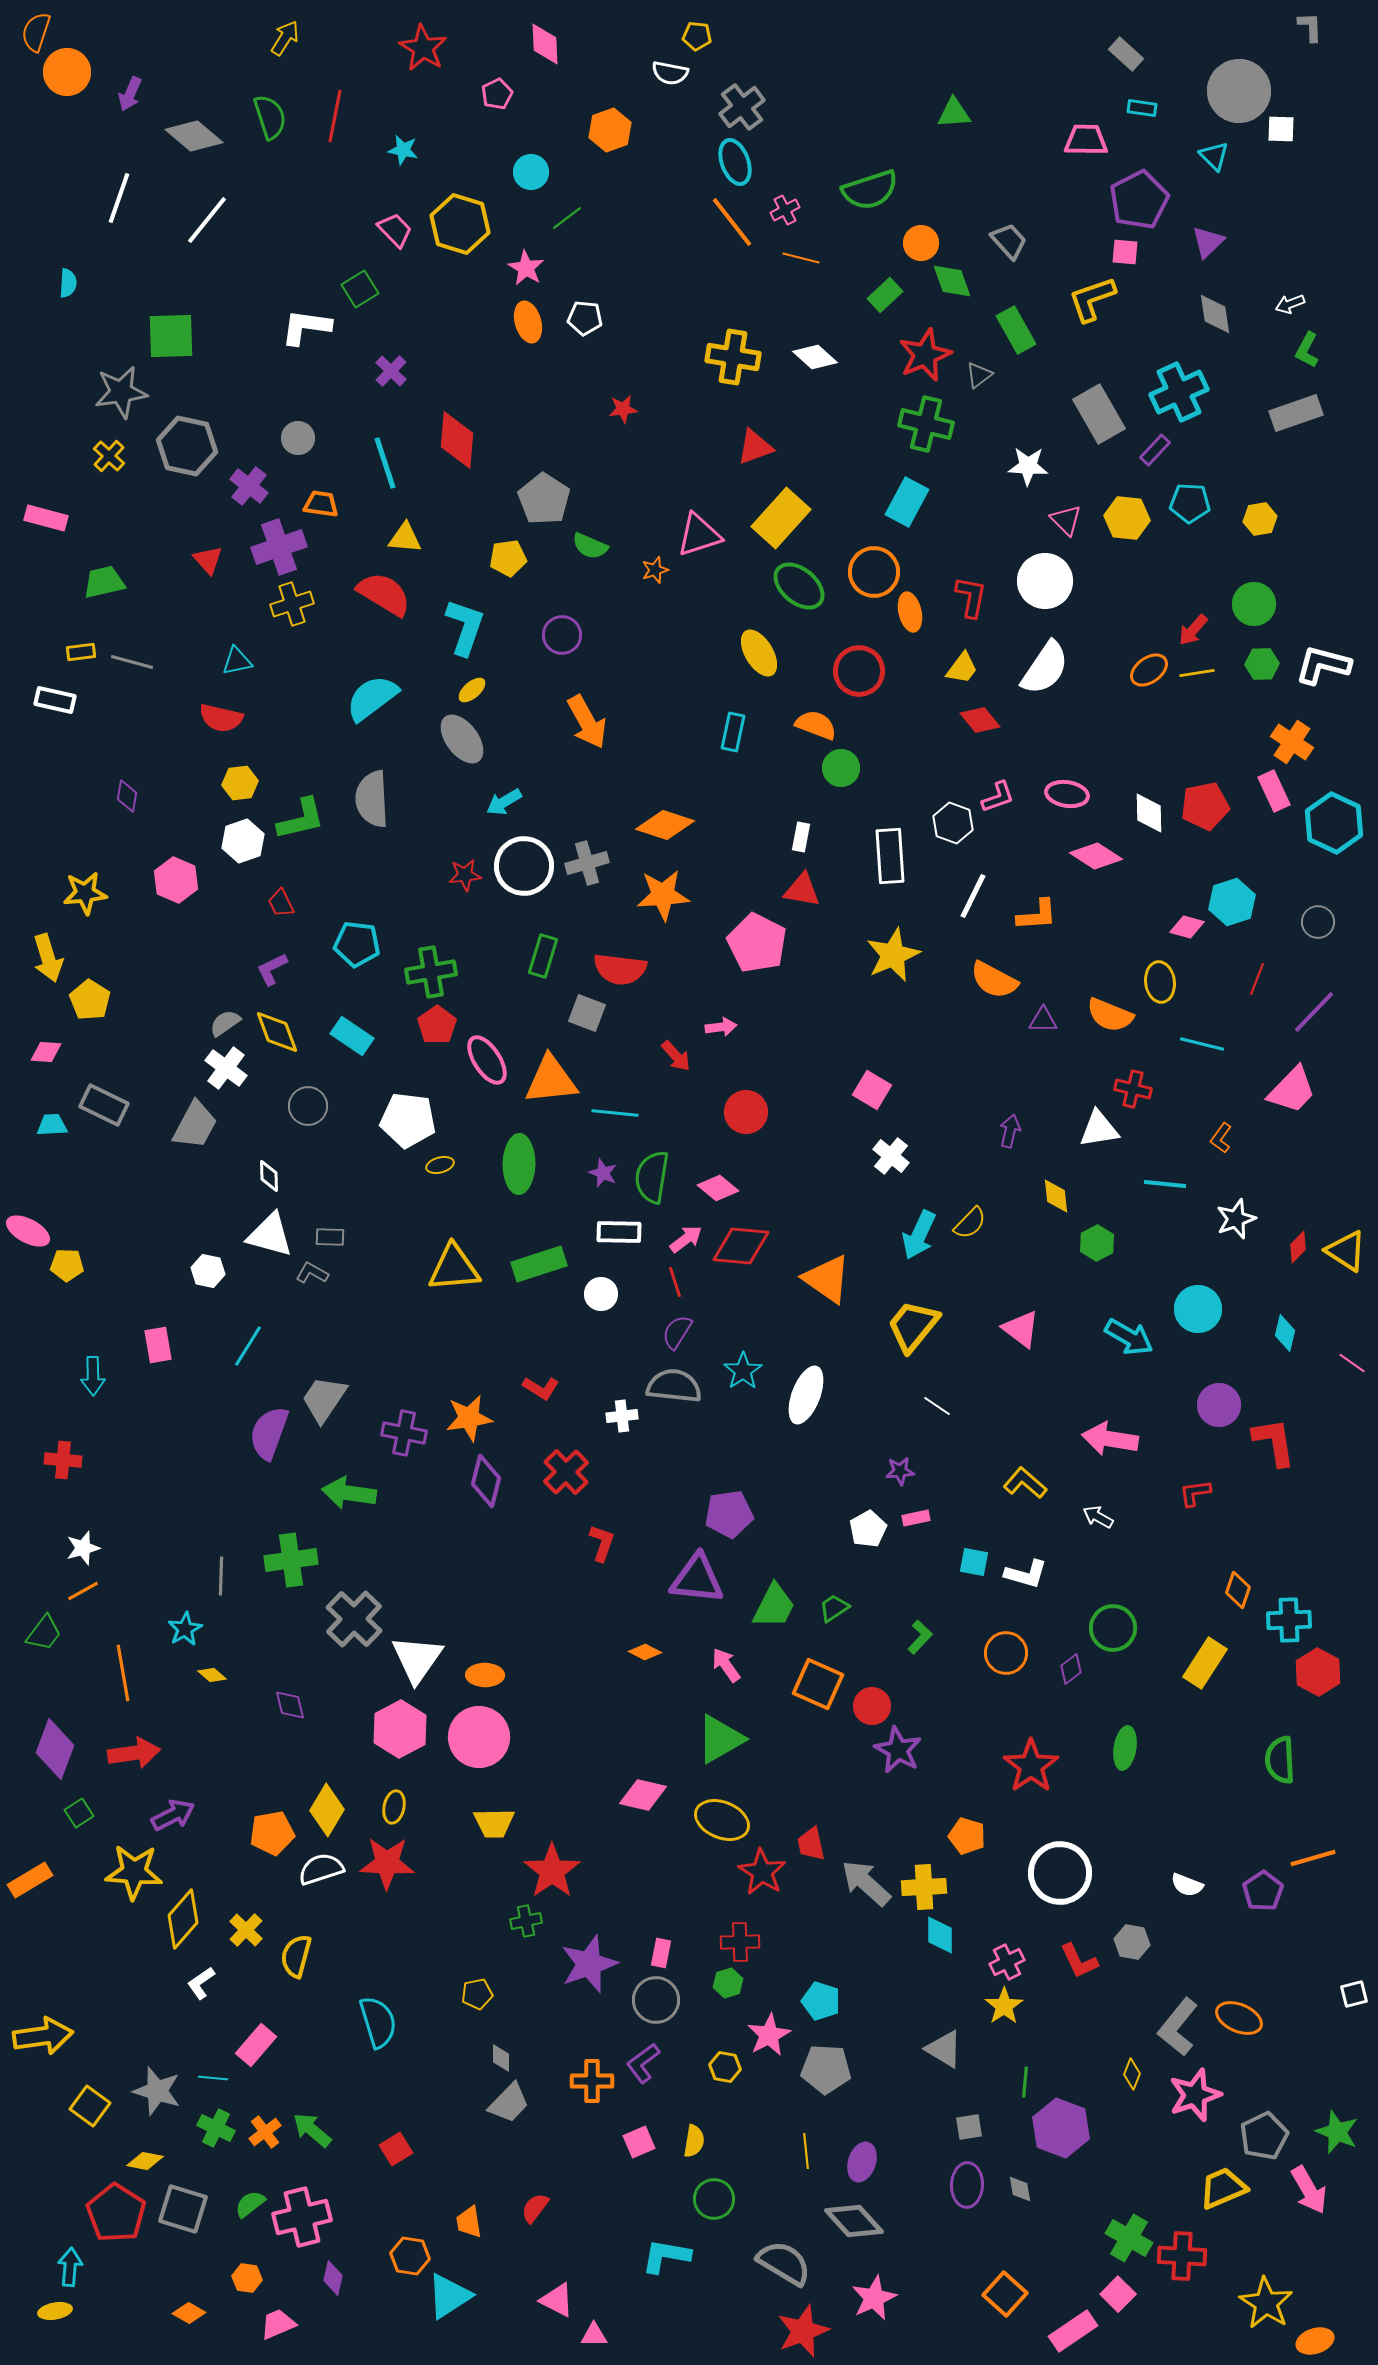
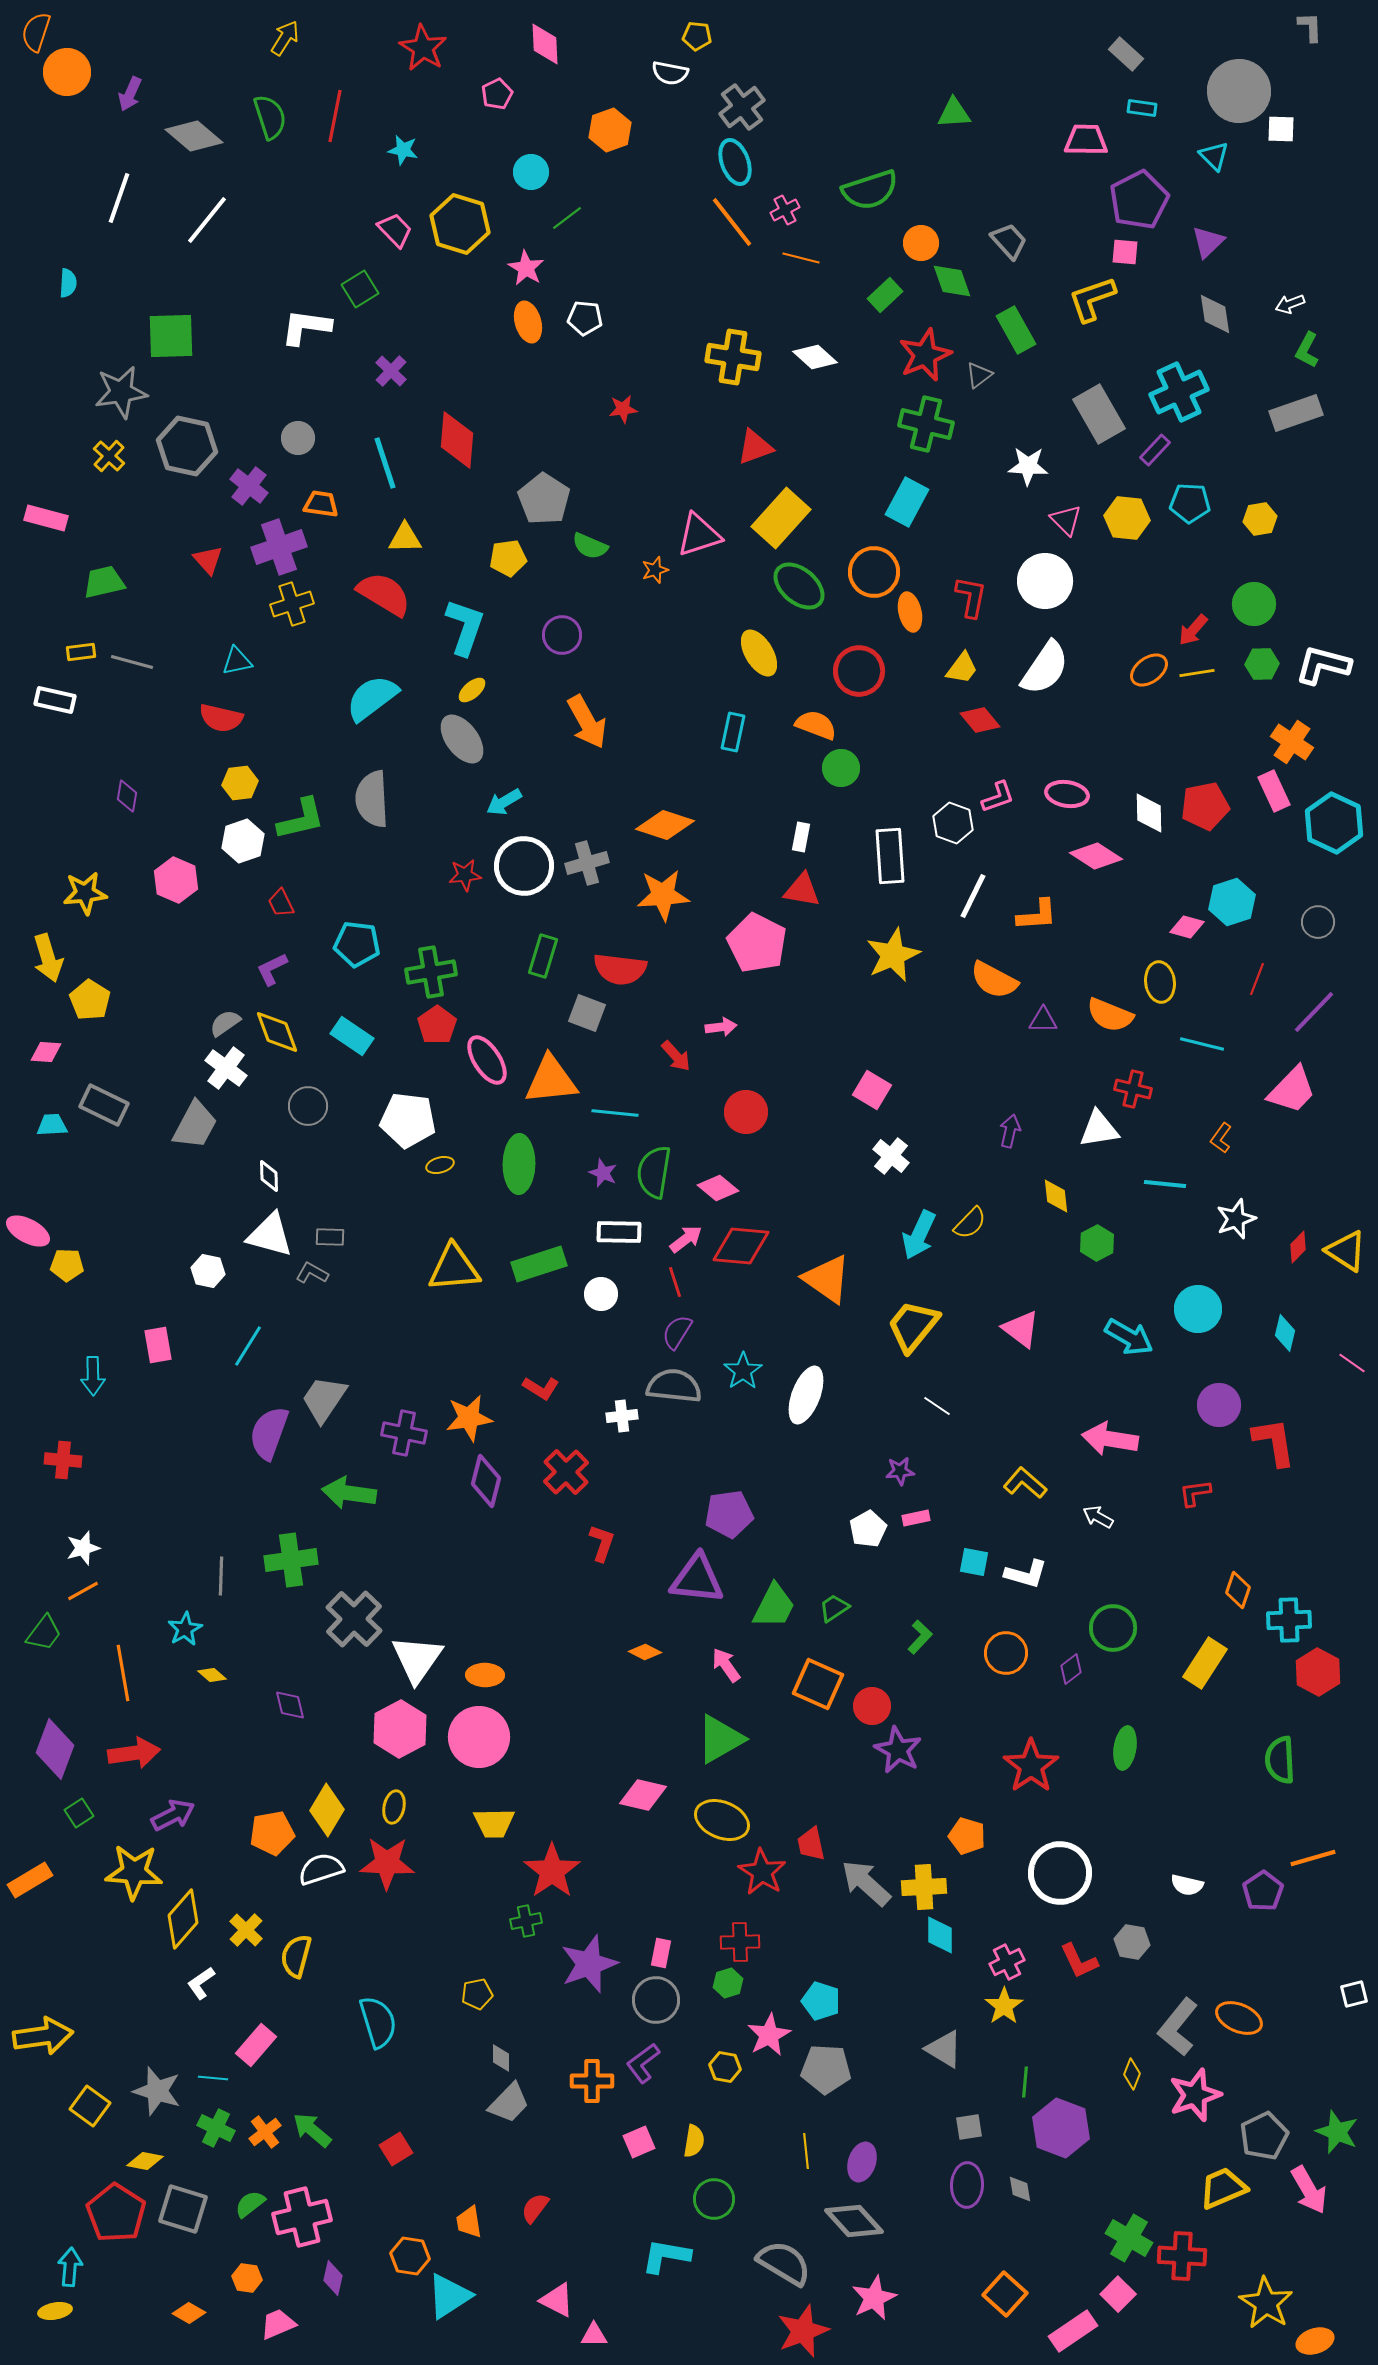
yellow triangle at (405, 538): rotated 6 degrees counterclockwise
green semicircle at (652, 1177): moved 2 px right, 5 px up
white semicircle at (1187, 1885): rotated 8 degrees counterclockwise
